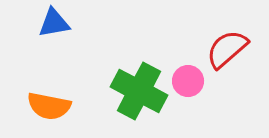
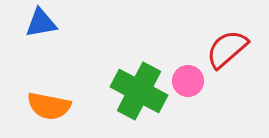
blue triangle: moved 13 px left
